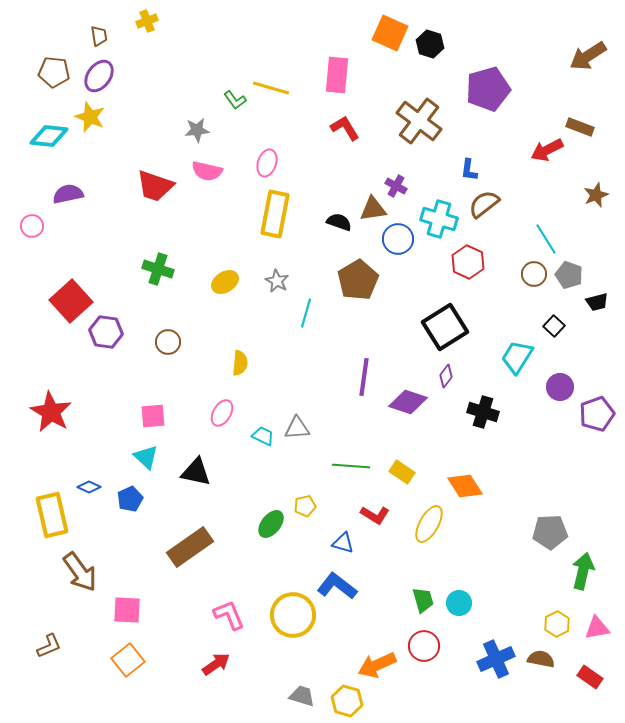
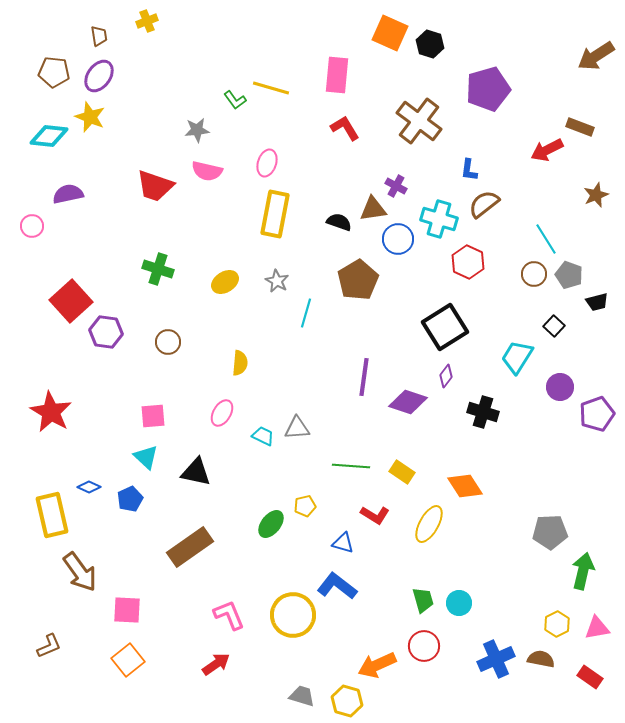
brown arrow at (588, 56): moved 8 px right
